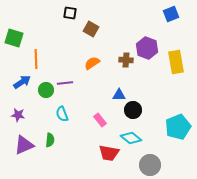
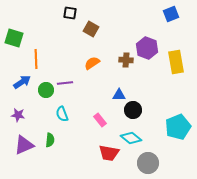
gray circle: moved 2 px left, 2 px up
